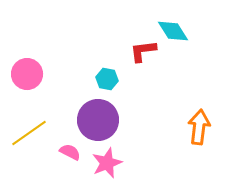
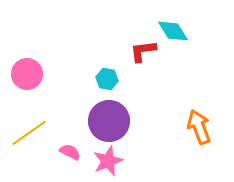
purple circle: moved 11 px right, 1 px down
orange arrow: rotated 28 degrees counterclockwise
pink star: moved 1 px right, 2 px up
